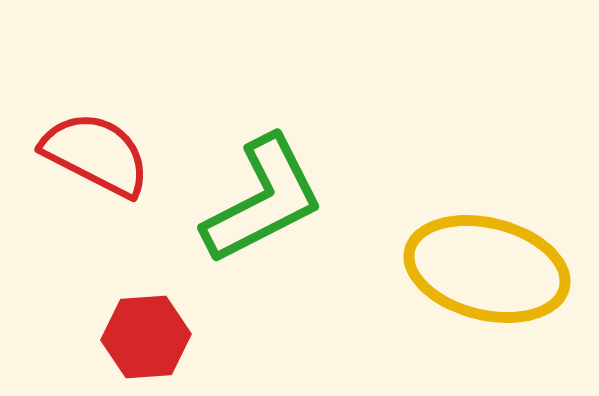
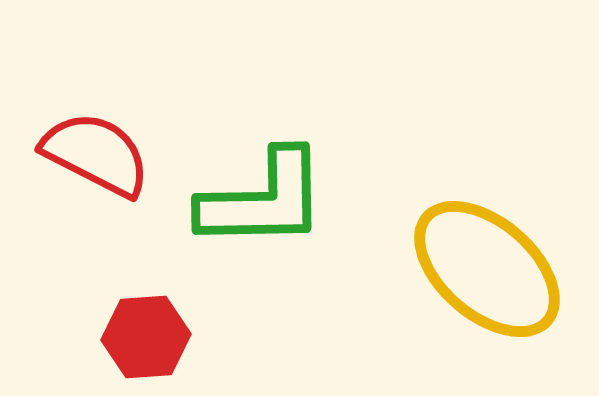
green L-shape: rotated 26 degrees clockwise
yellow ellipse: rotated 27 degrees clockwise
